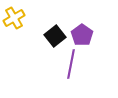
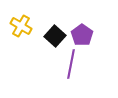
yellow cross: moved 7 px right, 8 px down; rotated 30 degrees counterclockwise
black square: rotated 10 degrees counterclockwise
